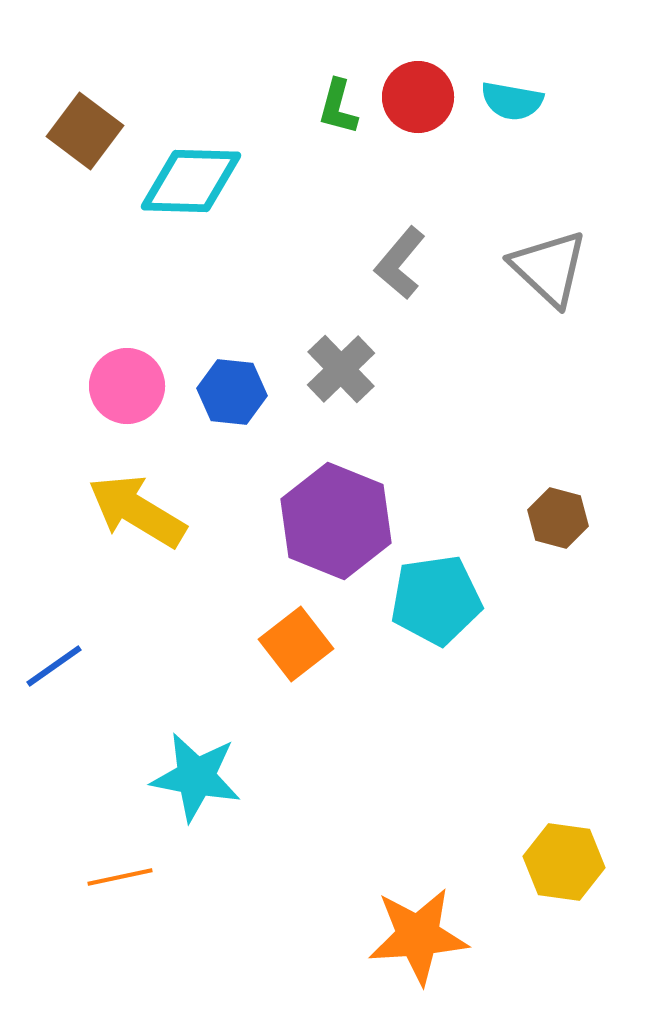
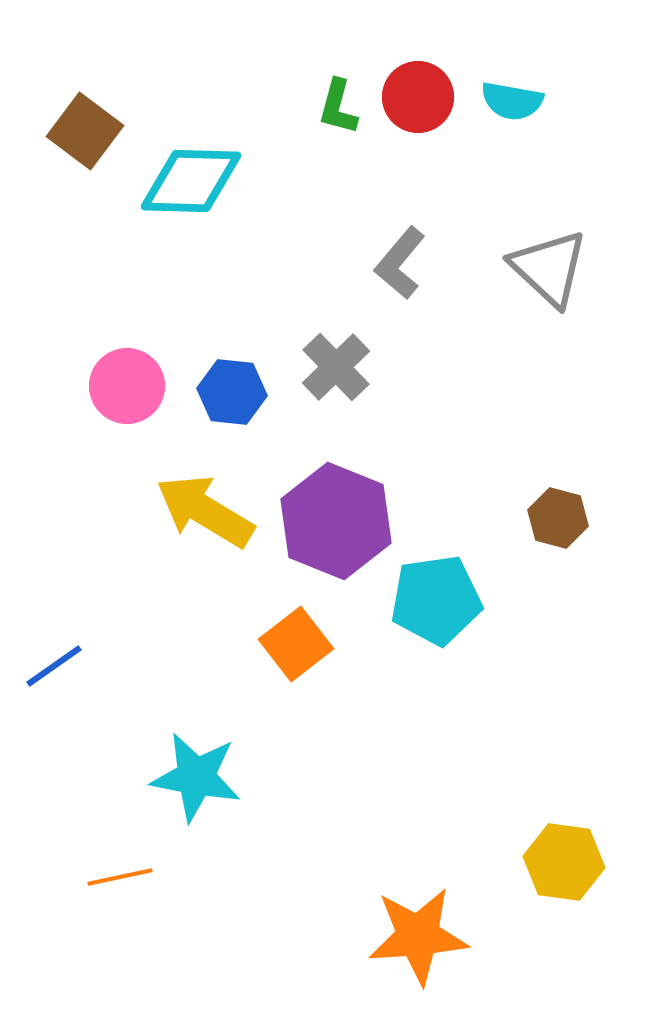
gray cross: moved 5 px left, 2 px up
yellow arrow: moved 68 px right
